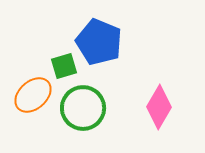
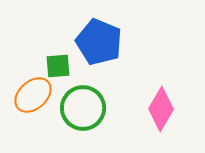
green square: moved 6 px left; rotated 12 degrees clockwise
pink diamond: moved 2 px right, 2 px down
